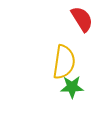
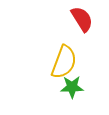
yellow semicircle: rotated 12 degrees clockwise
